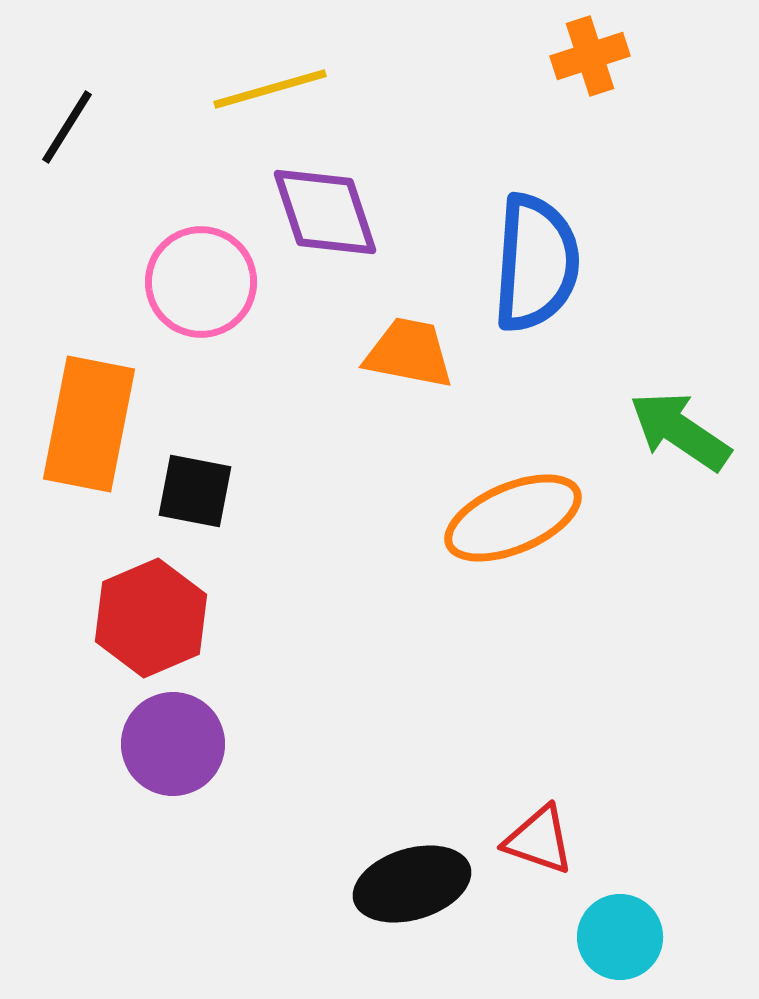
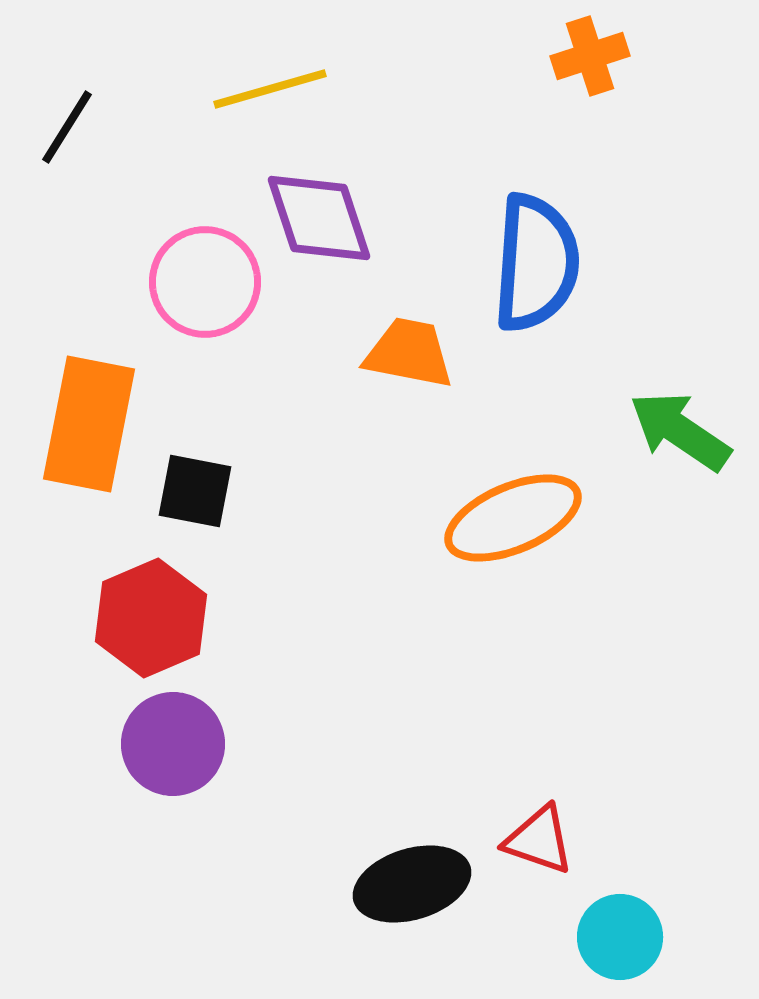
purple diamond: moved 6 px left, 6 px down
pink circle: moved 4 px right
